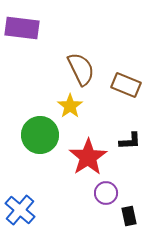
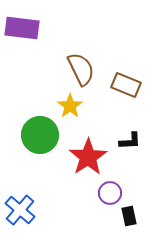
purple circle: moved 4 px right
